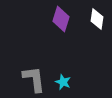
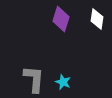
gray L-shape: rotated 12 degrees clockwise
